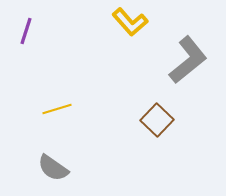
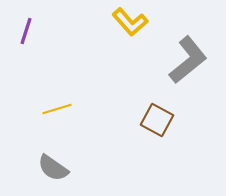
brown square: rotated 16 degrees counterclockwise
